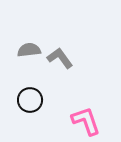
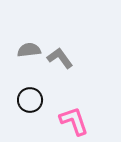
pink L-shape: moved 12 px left
